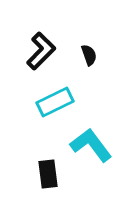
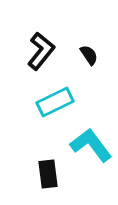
black L-shape: rotated 6 degrees counterclockwise
black semicircle: rotated 15 degrees counterclockwise
